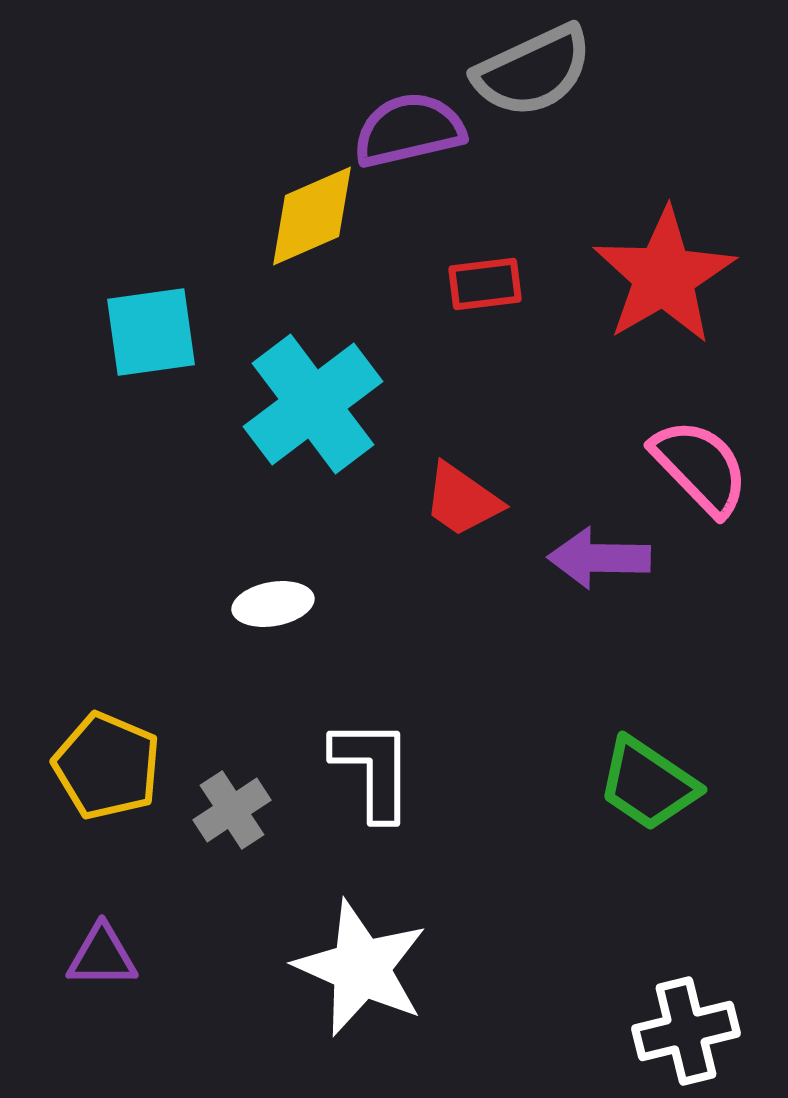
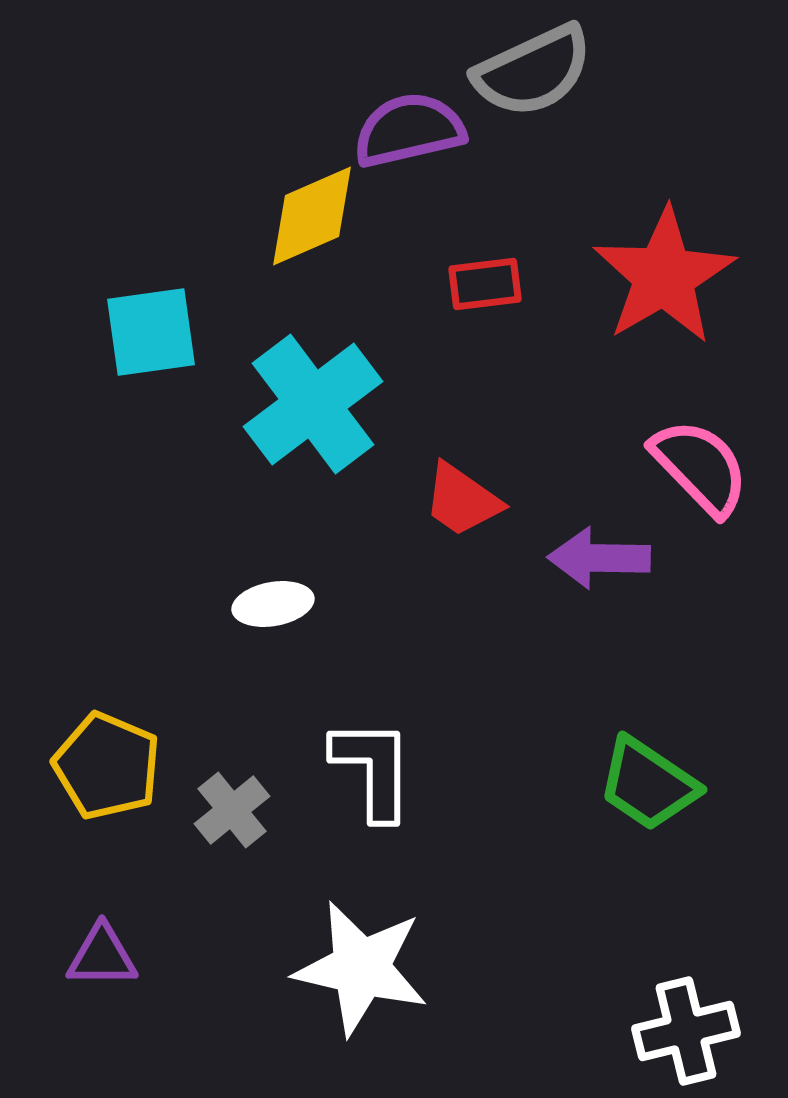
gray cross: rotated 6 degrees counterclockwise
white star: rotated 11 degrees counterclockwise
